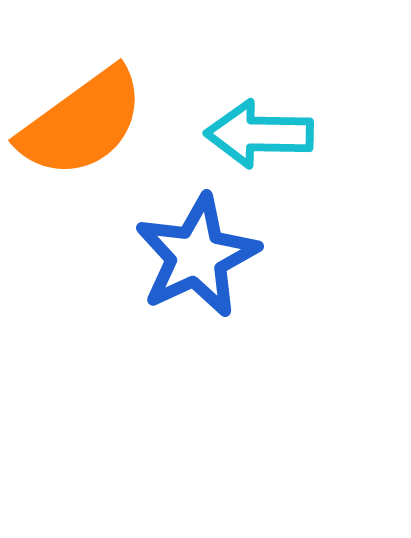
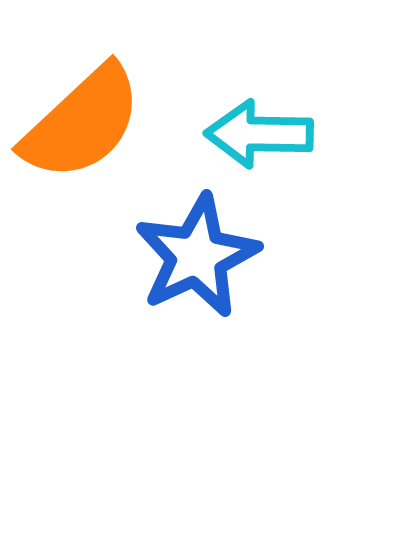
orange semicircle: rotated 7 degrees counterclockwise
